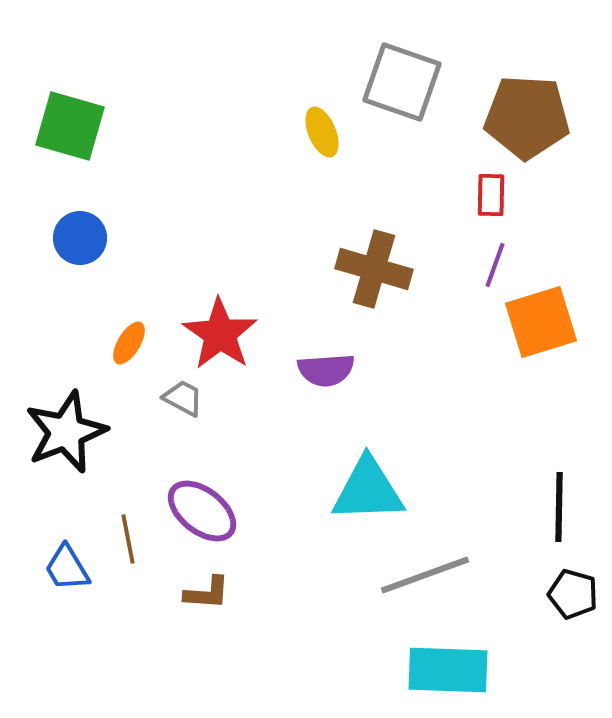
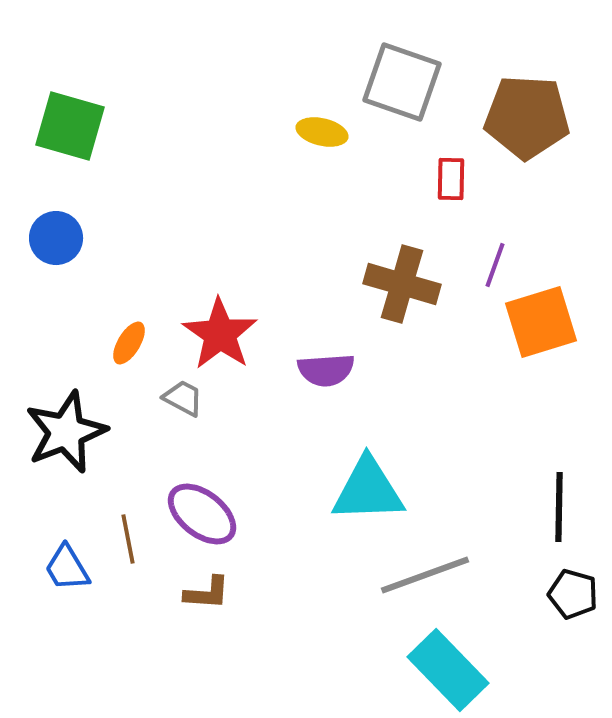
yellow ellipse: rotated 54 degrees counterclockwise
red rectangle: moved 40 px left, 16 px up
blue circle: moved 24 px left
brown cross: moved 28 px right, 15 px down
purple ellipse: moved 3 px down
cyan rectangle: rotated 44 degrees clockwise
